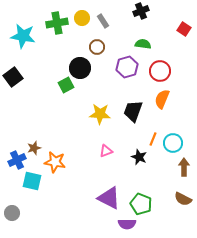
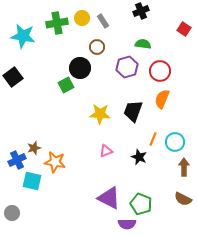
cyan circle: moved 2 px right, 1 px up
